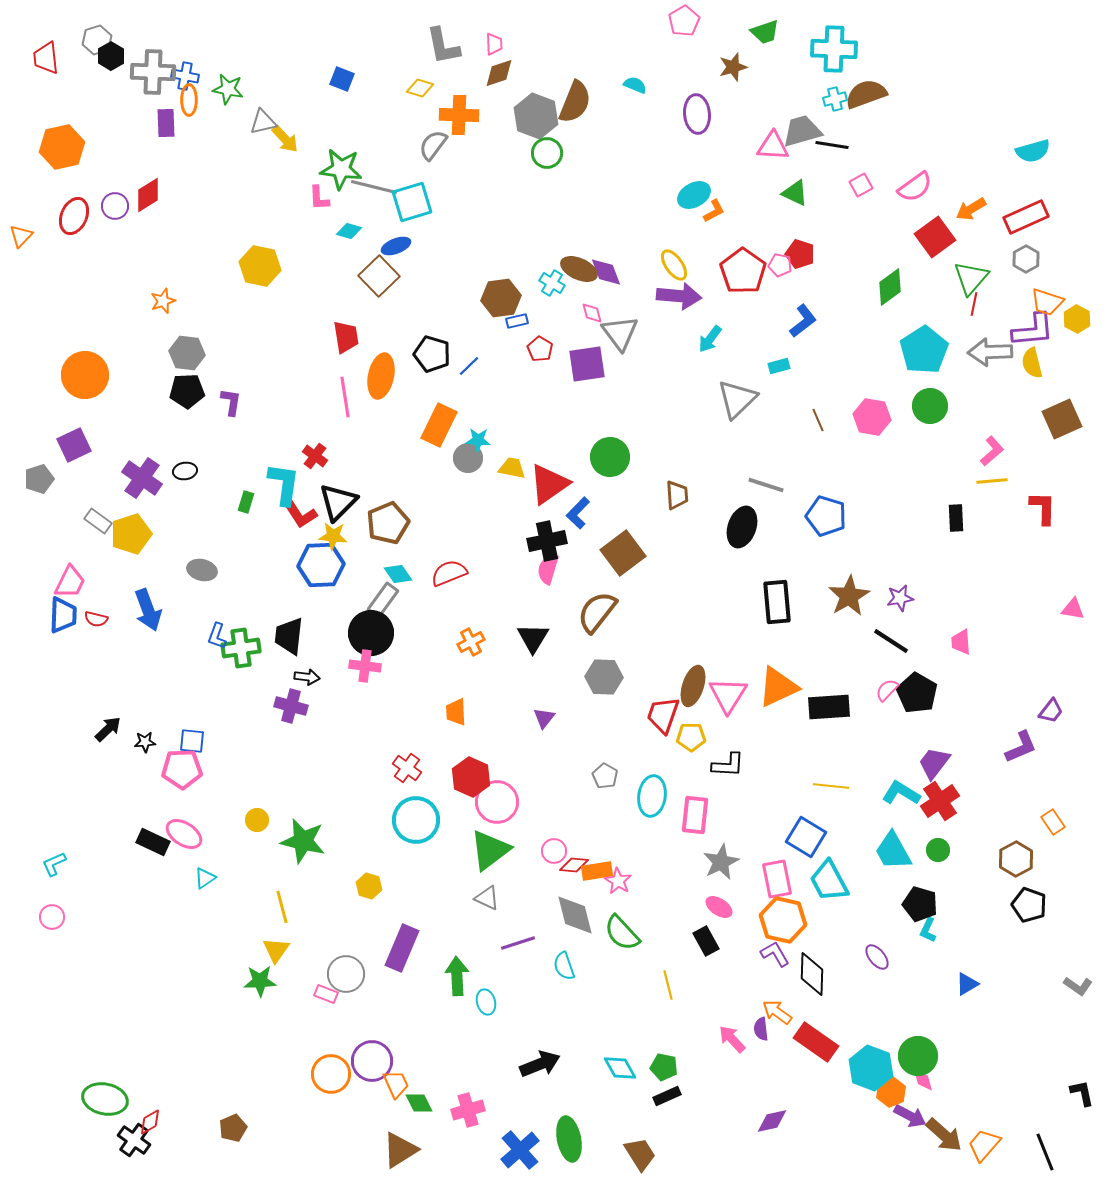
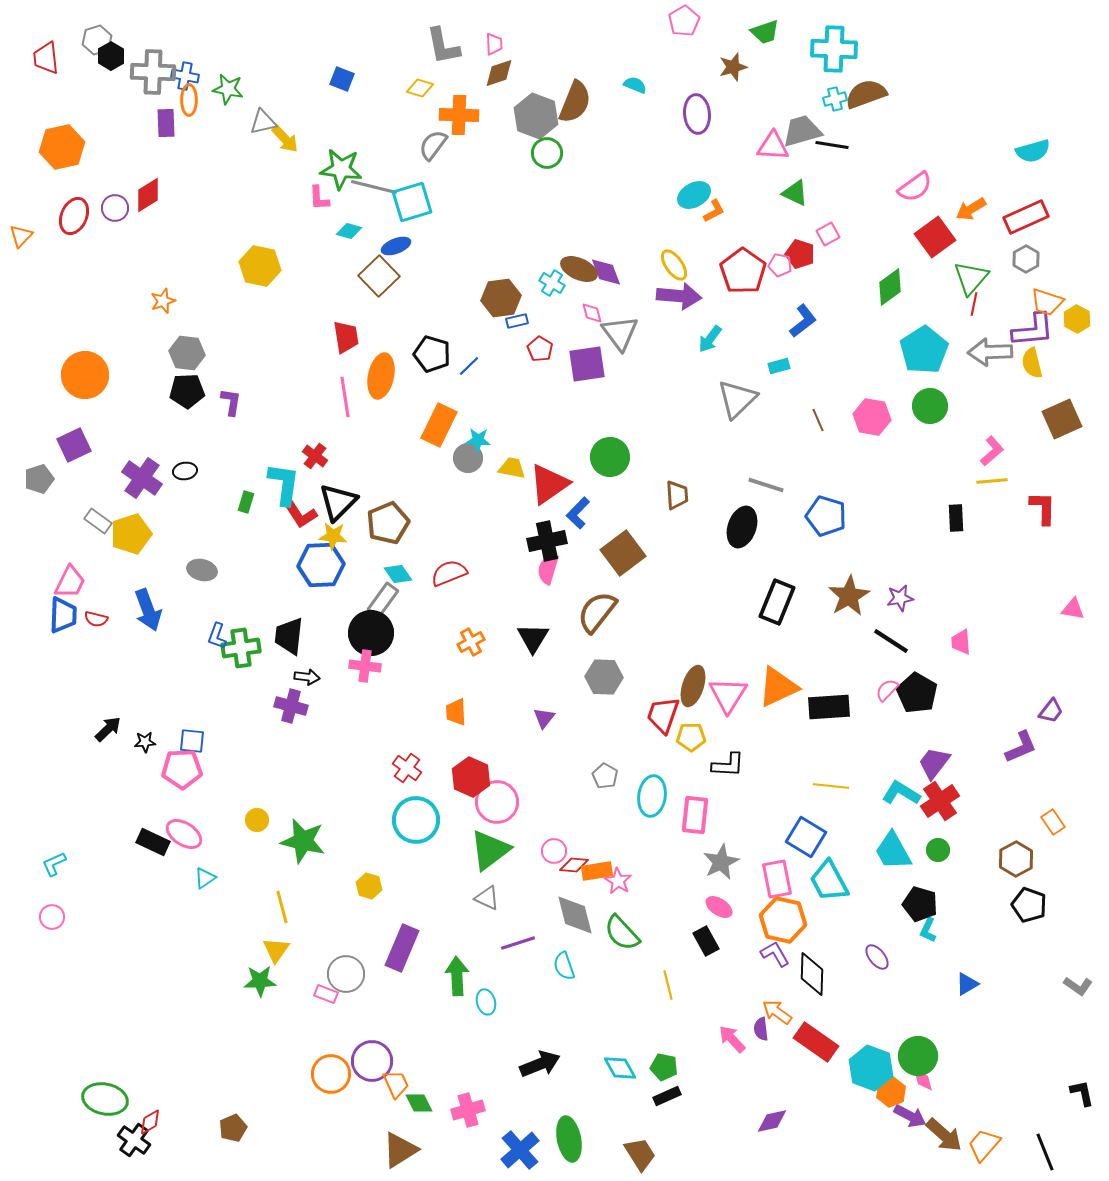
pink square at (861, 185): moved 33 px left, 49 px down
purple circle at (115, 206): moved 2 px down
black rectangle at (777, 602): rotated 27 degrees clockwise
